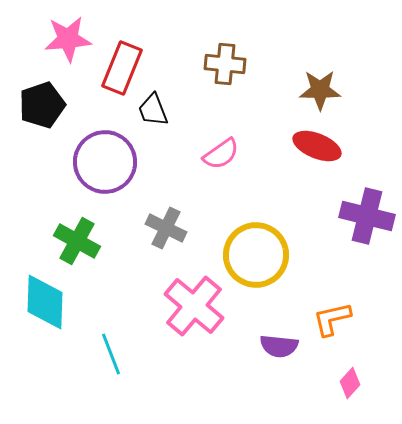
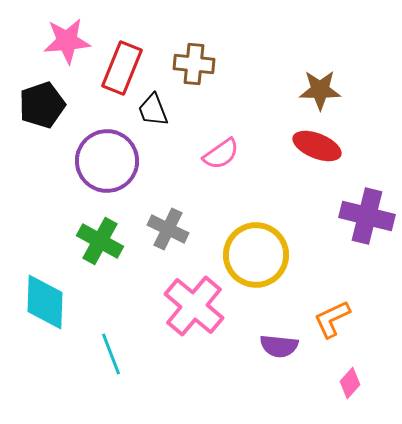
pink star: moved 1 px left, 2 px down
brown cross: moved 31 px left
purple circle: moved 2 px right, 1 px up
gray cross: moved 2 px right, 1 px down
green cross: moved 23 px right
orange L-shape: rotated 12 degrees counterclockwise
